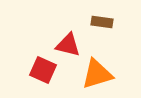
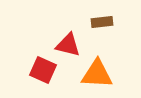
brown rectangle: rotated 15 degrees counterclockwise
orange triangle: rotated 20 degrees clockwise
